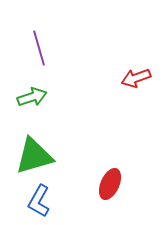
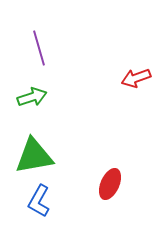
green triangle: rotated 6 degrees clockwise
